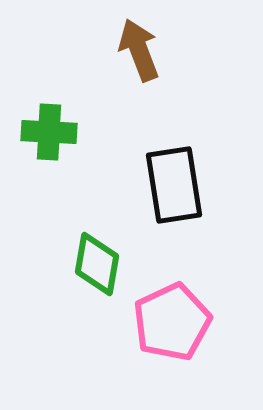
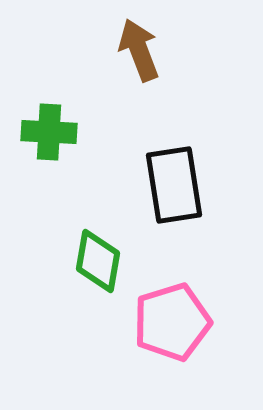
green diamond: moved 1 px right, 3 px up
pink pentagon: rotated 8 degrees clockwise
